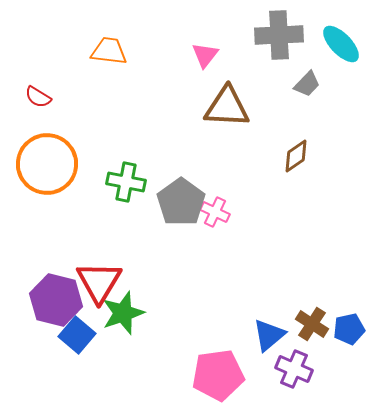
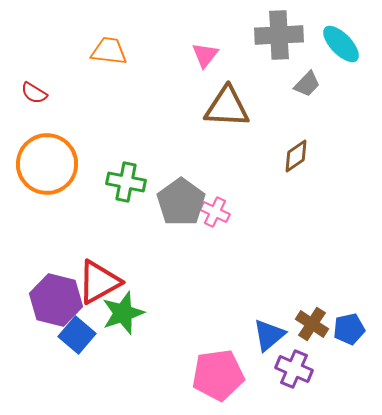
red semicircle: moved 4 px left, 4 px up
red triangle: rotated 30 degrees clockwise
